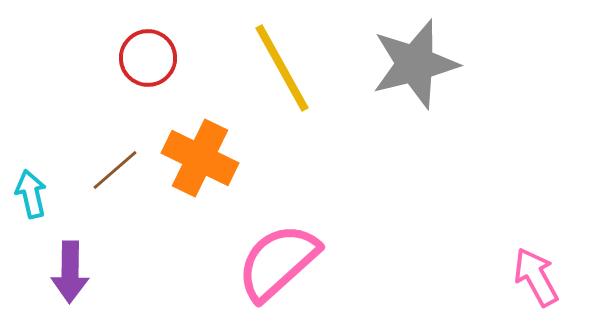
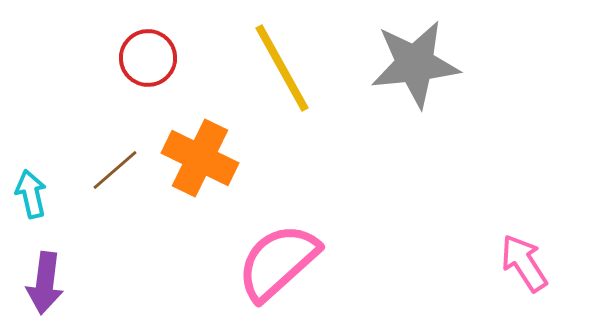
gray star: rotated 8 degrees clockwise
purple arrow: moved 25 px left, 11 px down; rotated 6 degrees clockwise
pink arrow: moved 12 px left, 14 px up; rotated 4 degrees counterclockwise
